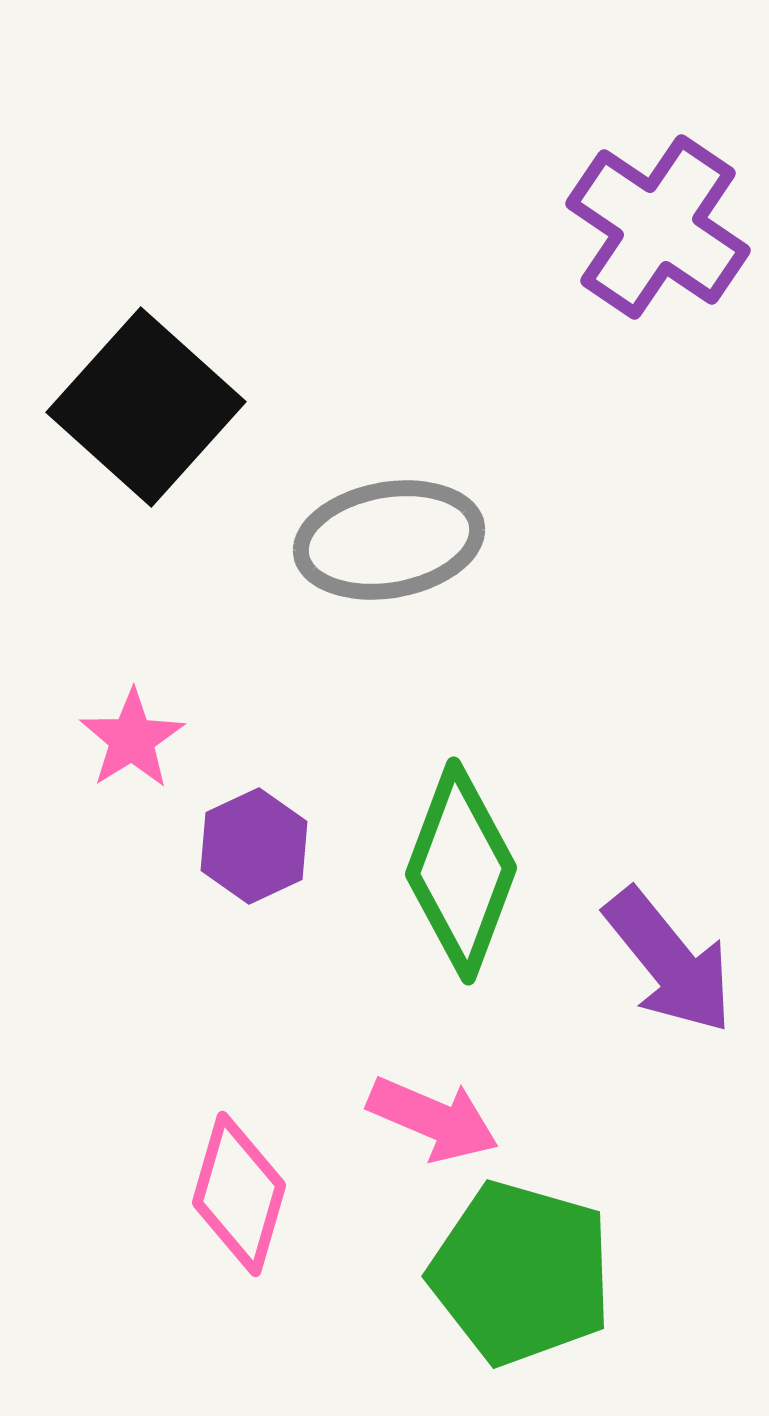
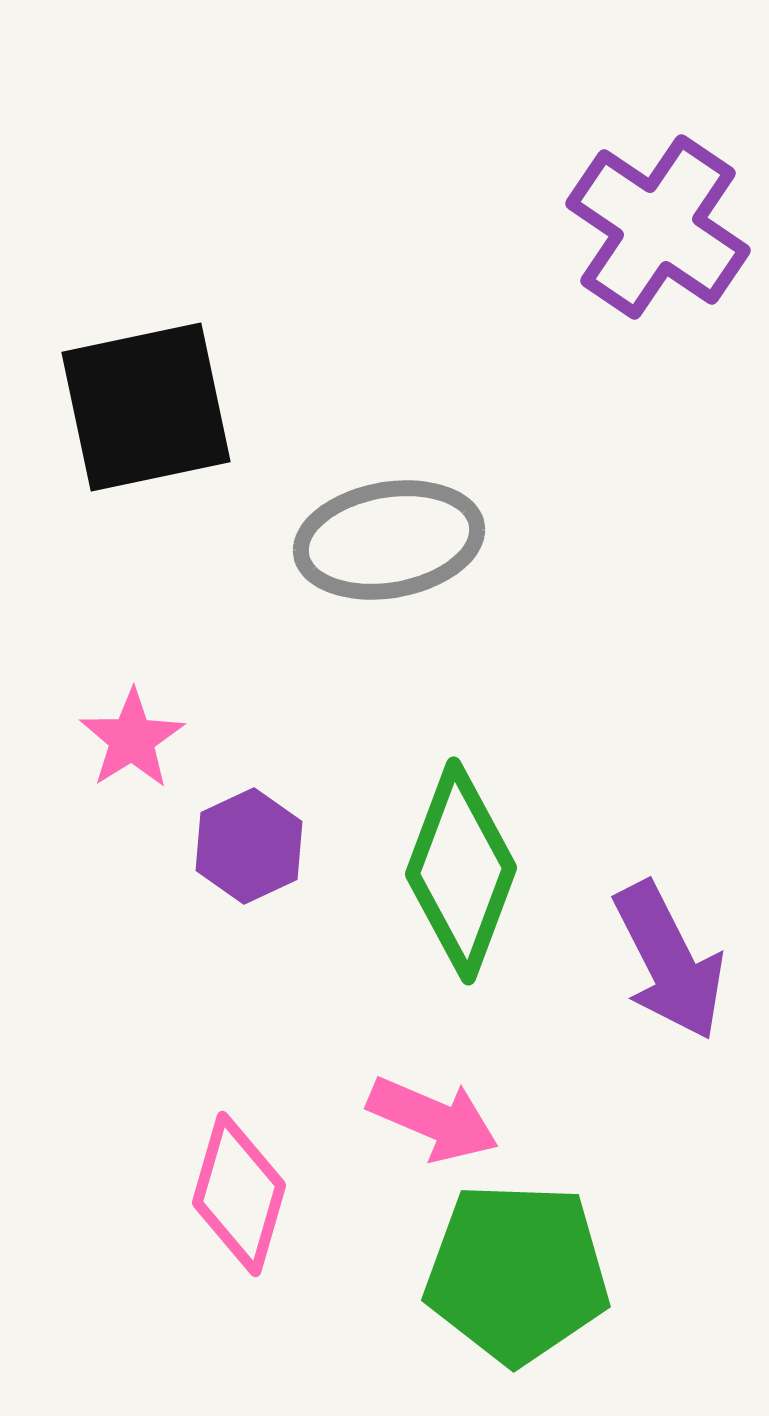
black square: rotated 36 degrees clockwise
purple hexagon: moved 5 px left
purple arrow: rotated 12 degrees clockwise
green pentagon: moved 4 px left; rotated 14 degrees counterclockwise
